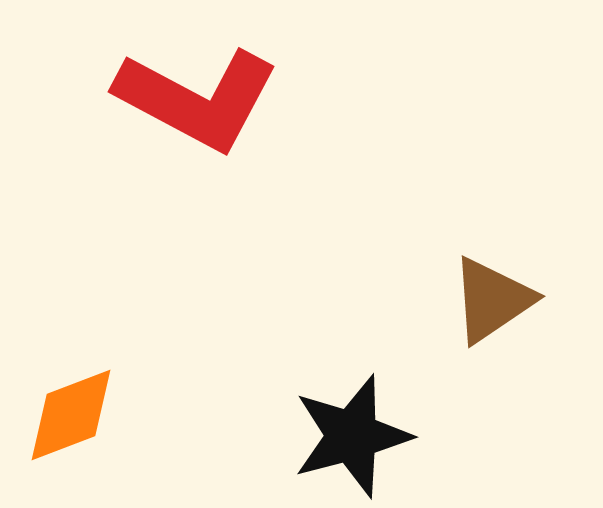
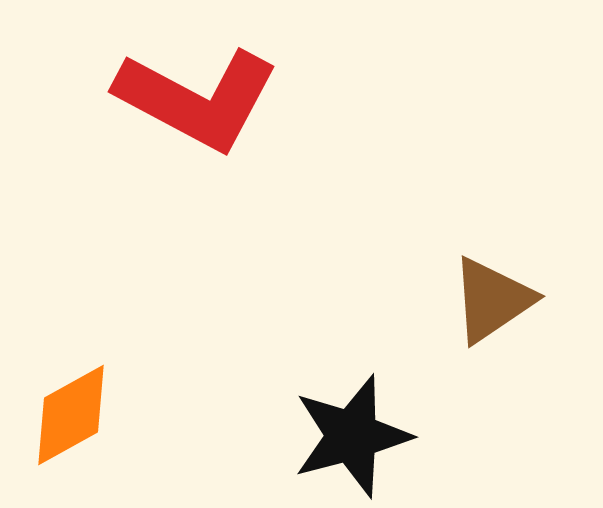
orange diamond: rotated 8 degrees counterclockwise
